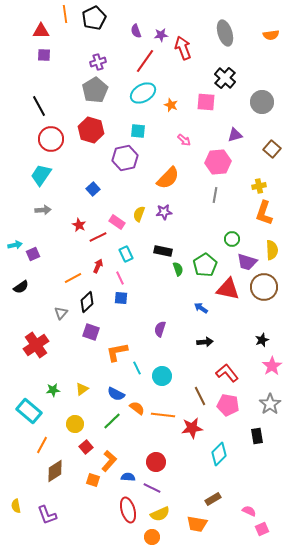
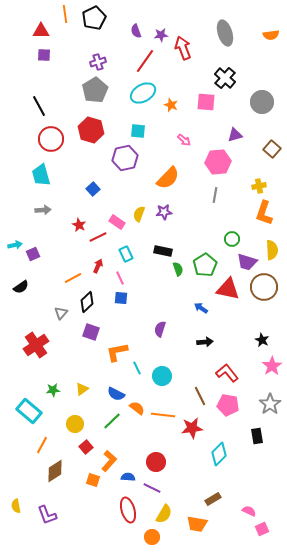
cyan trapezoid at (41, 175): rotated 50 degrees counterclockwise
black star at (262, 340): rotated 24 degrees counterclockwise
yellow semicircle at (160, 514): moved 4 px right; rotated 36 degrees counterclockwise
